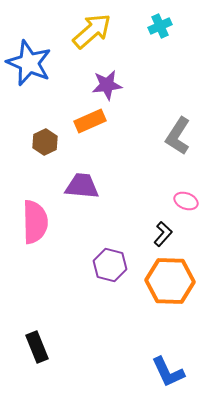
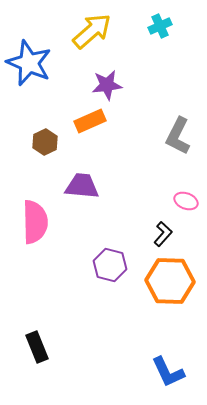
gray L-shape: rotated 6 degrees counterclockwise
